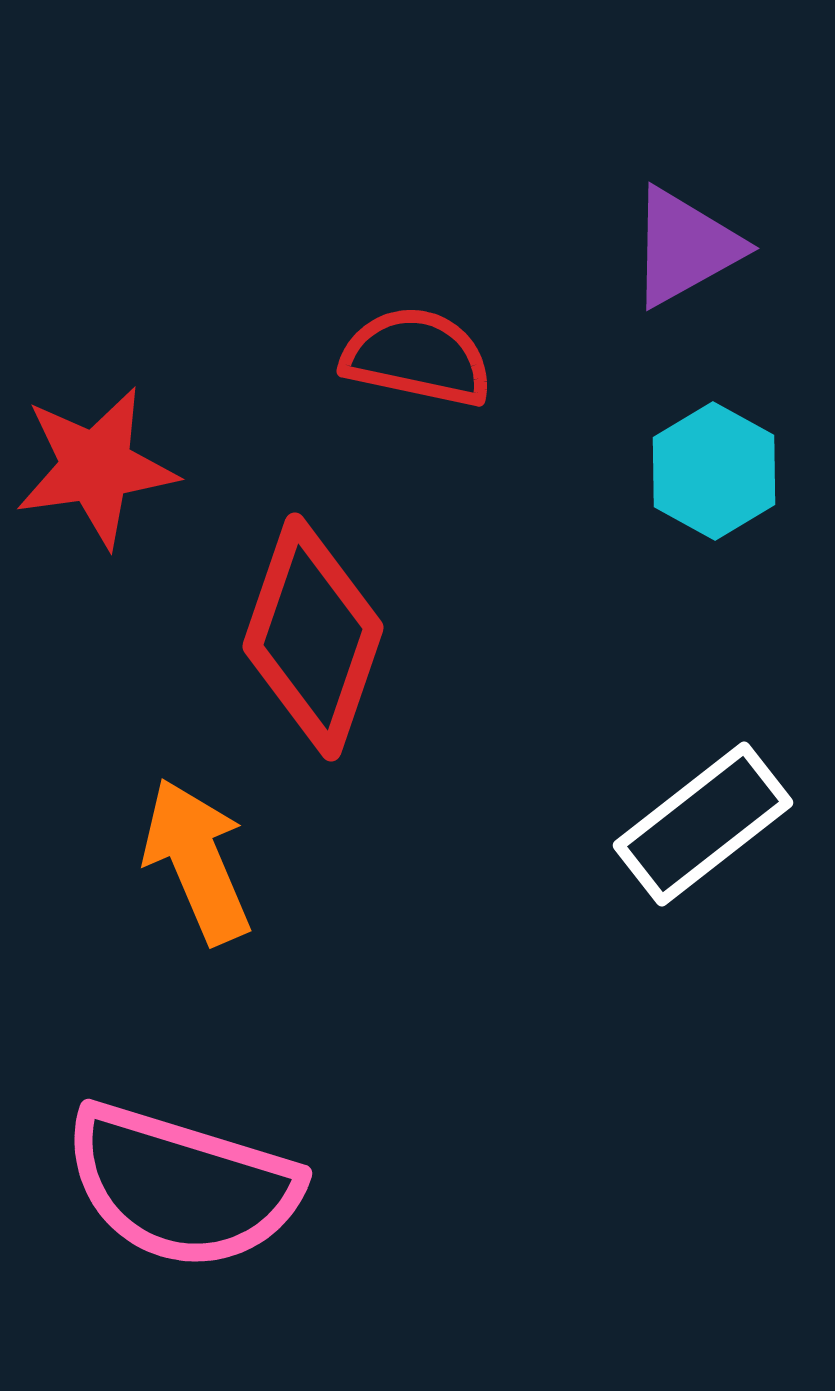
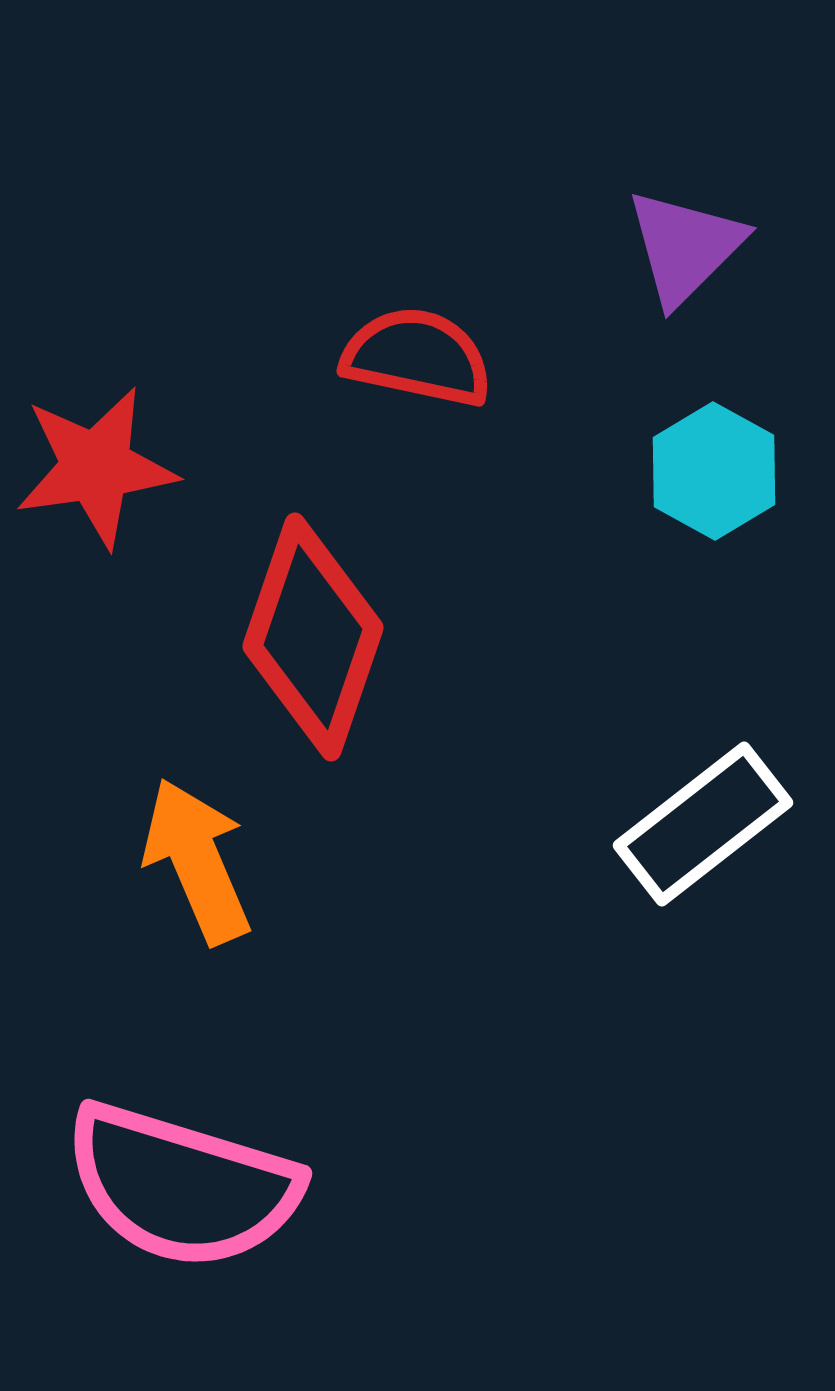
purple triangle: rotated 16 degrees counterclockwise
